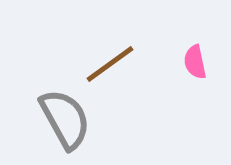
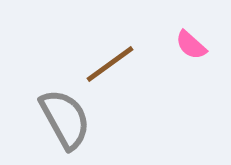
pink semicircle: moved 4 px left, 17 px up; rotated 36 degrees counterclockwise
